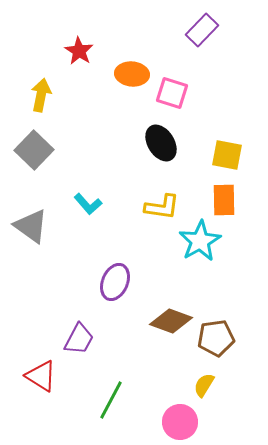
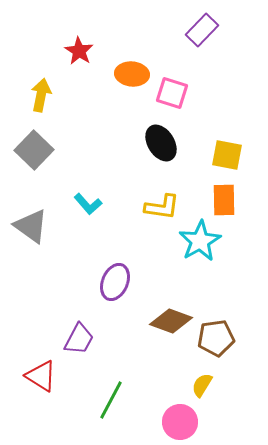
yellow semicircle: moved 2 px left
